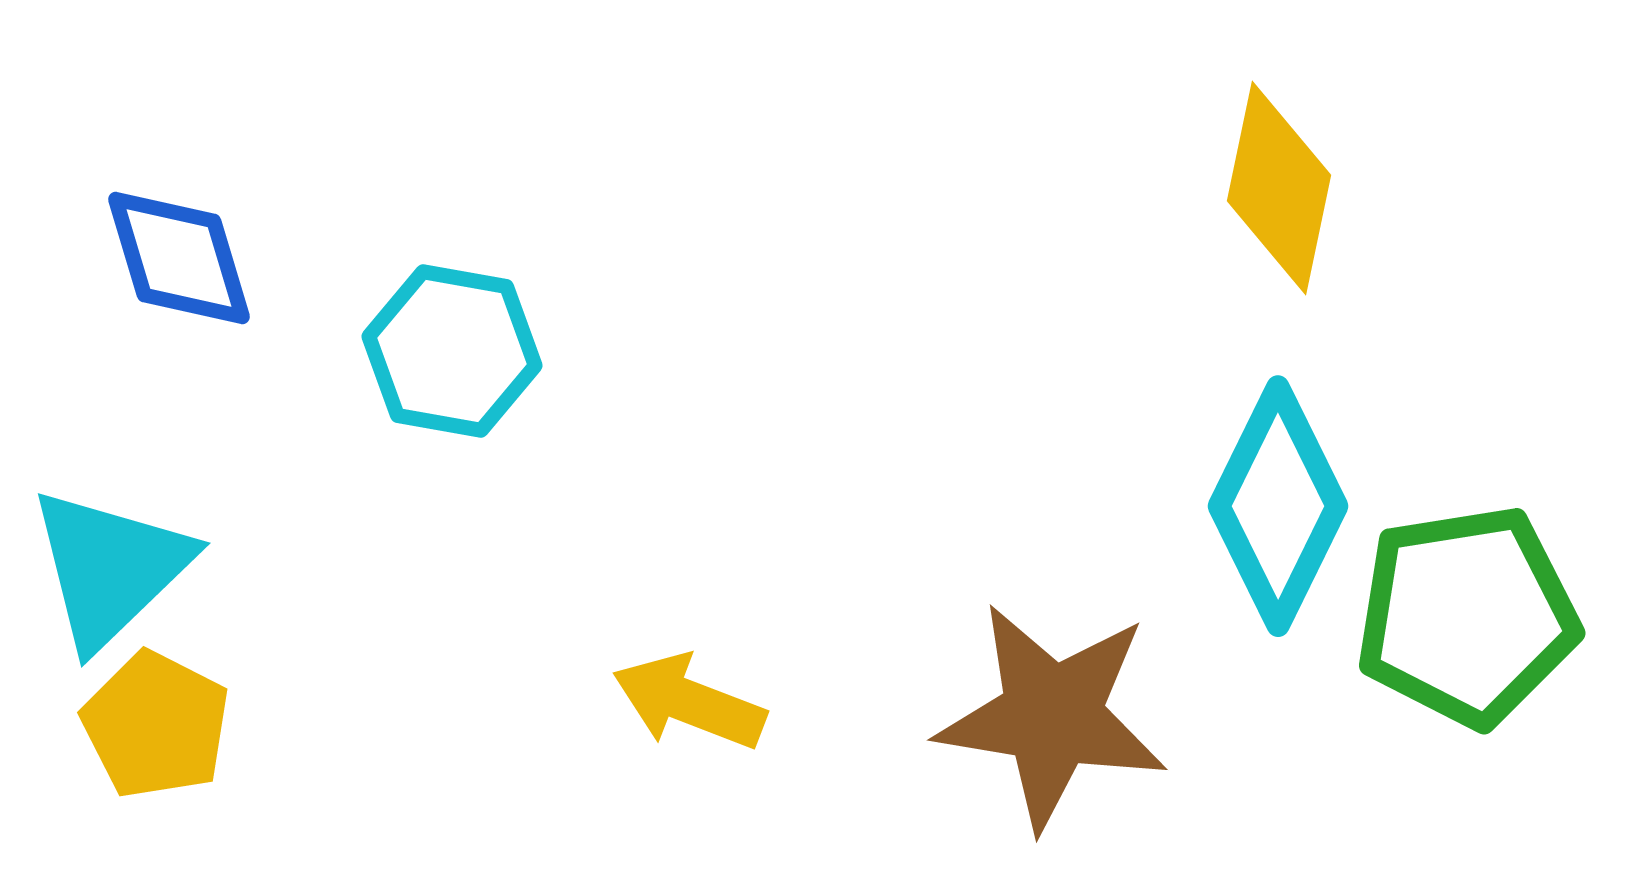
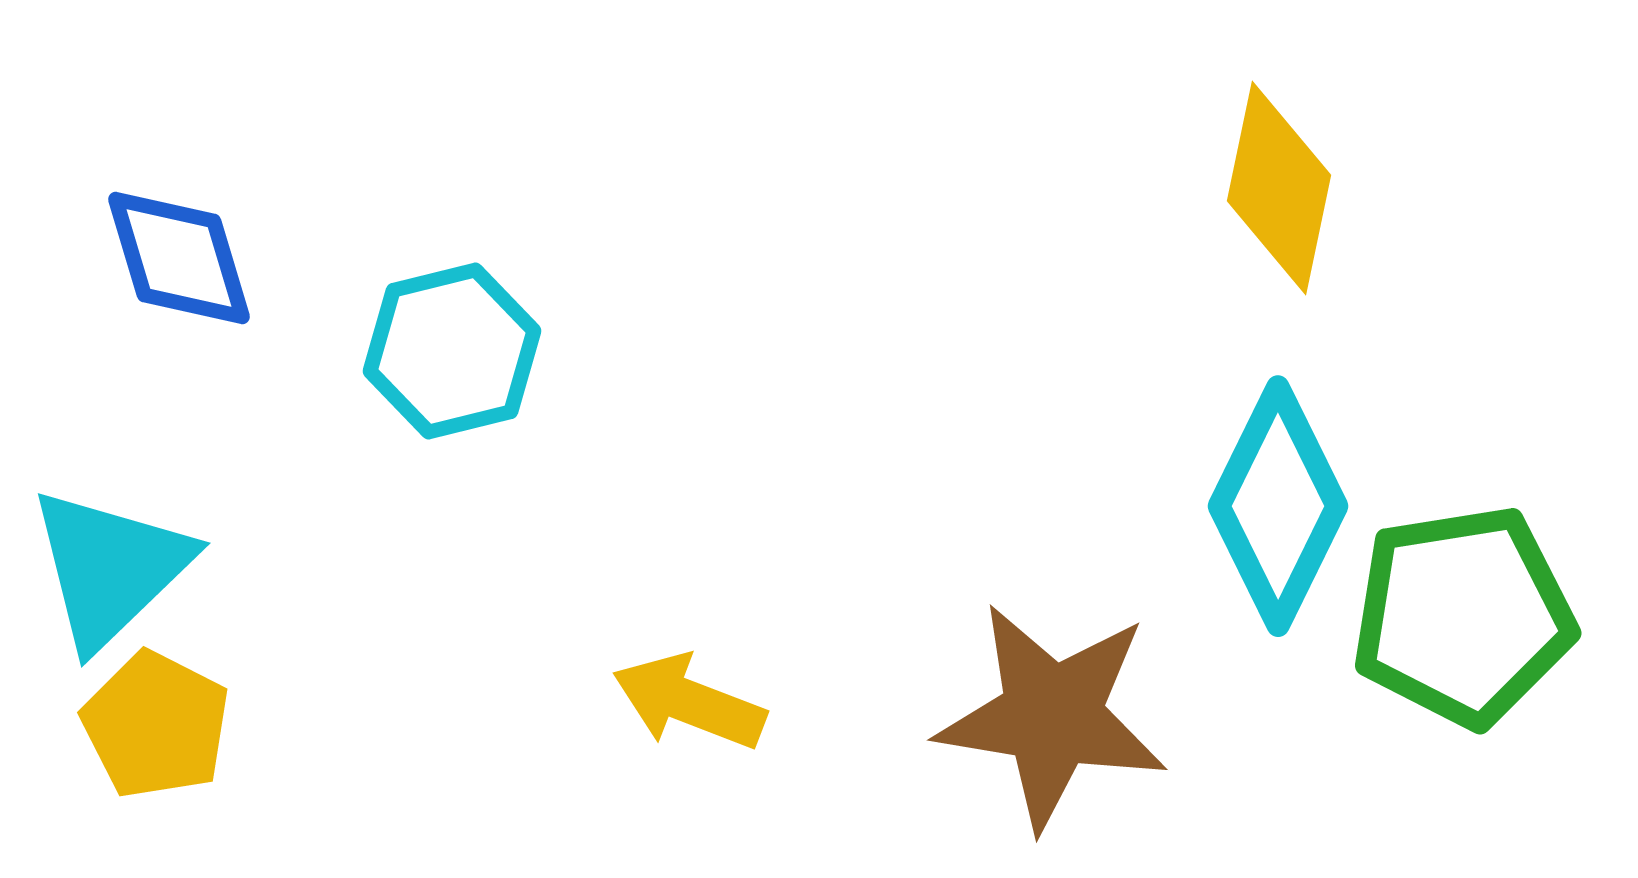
cyan hexagon: rotated 24 degrees counterclockwise
green pentagon: moved 4 px left
